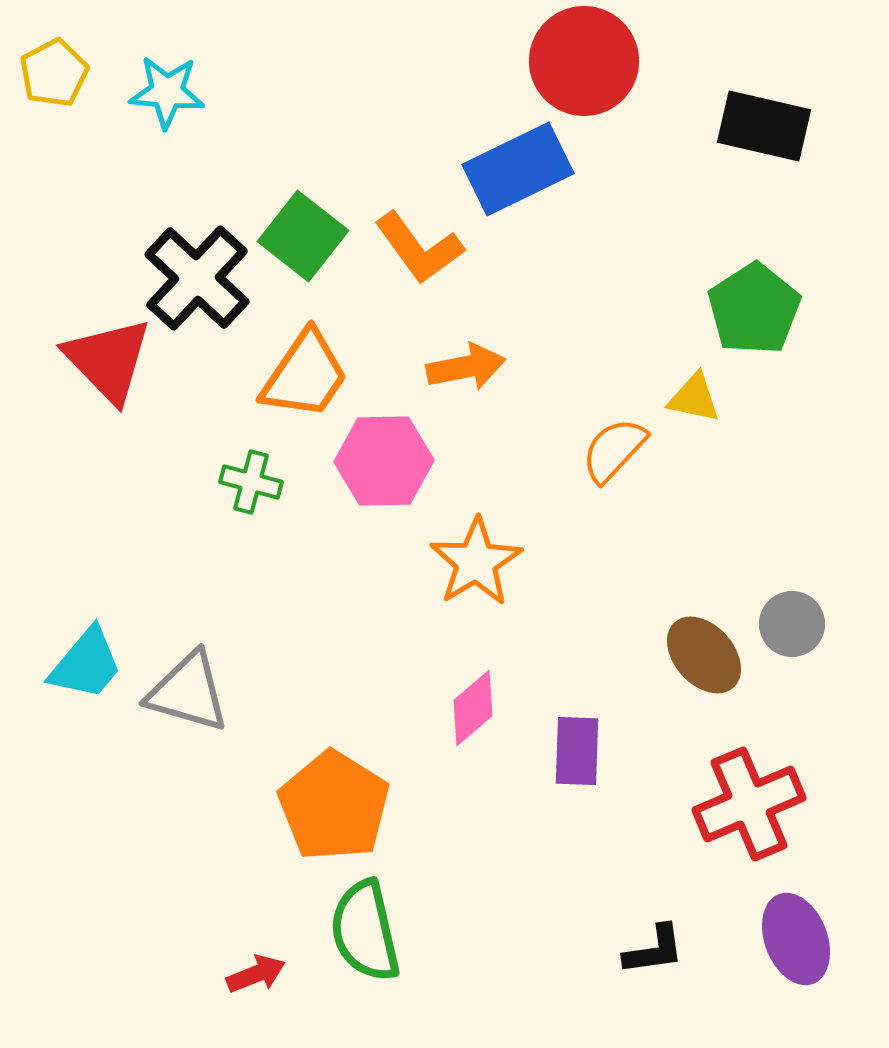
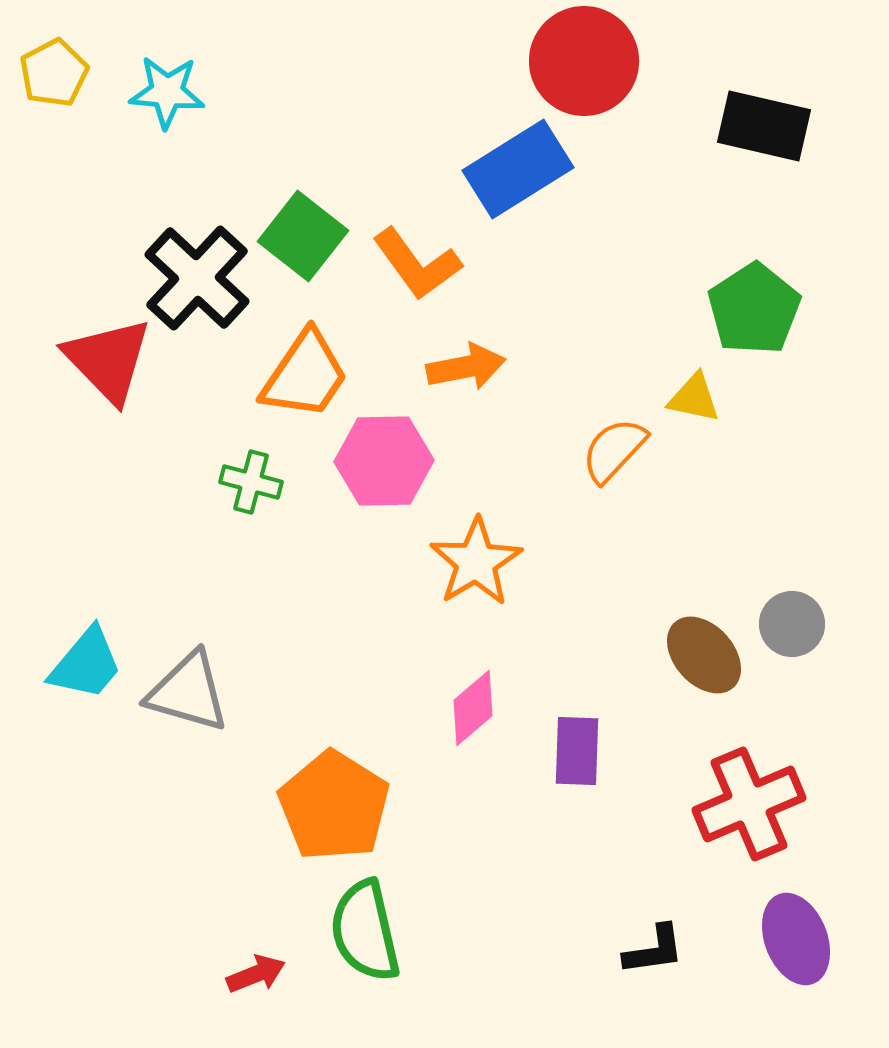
blue rectangle: rotated 6 degrees counterclockwise
orange L-shape: moved 2 px left, 16 px down
